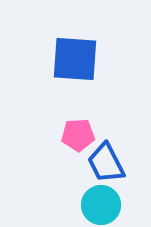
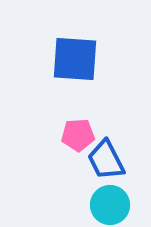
blue trapezoid: moved 3 px up
cyan circle: moved 9 px right
